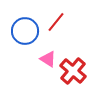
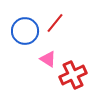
red line: moved 1 px left, 1 px down
red cross: moved 4 px down; rotated 24 degrees clockwise
